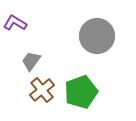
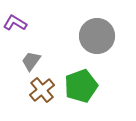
green pentagon: moved 6 px up
